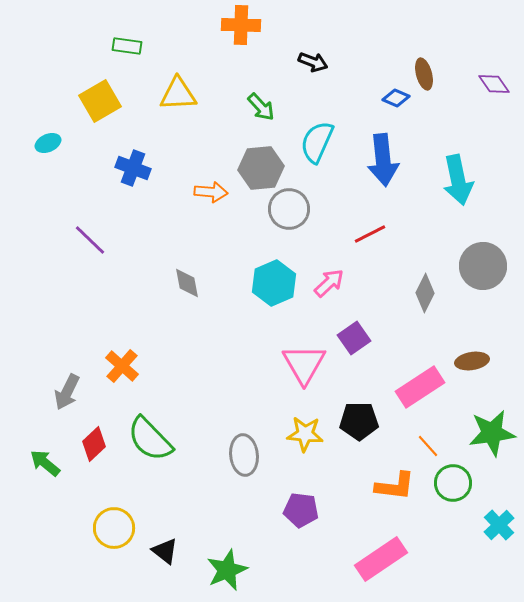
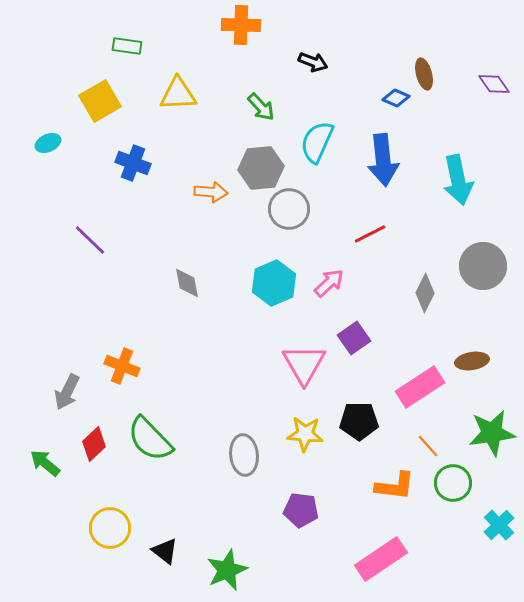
blue cross at (133, 168): moved 5 px up
orange cross at (122, 366): rotated 20 degrees counterclockwise
yellow circle at (114, 528): moved 4 px left
